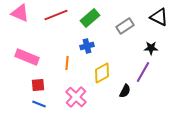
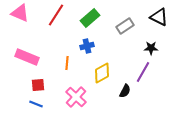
red line: rotated 35 degrees counterclockwise
blue line: moved 3 px left
